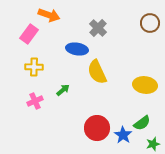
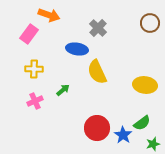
yellow cross: moved 2 px down
